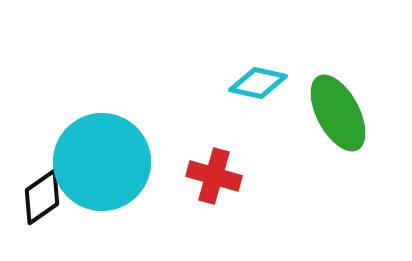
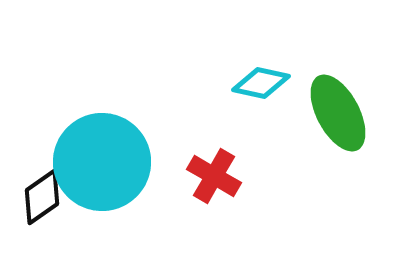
cyan diamond: moved 3 px right
red cross: rotated 14 degrees clockwise
